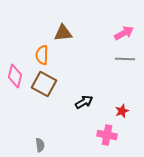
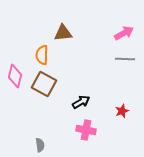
black arrow: moved 3 px left
pink cross: moved 21 px left, 5 px up
